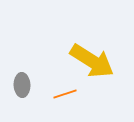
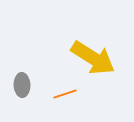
yellow arrow: moved 1 px right, 3 px up
